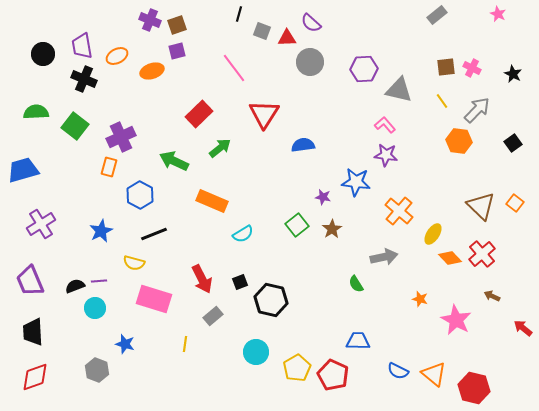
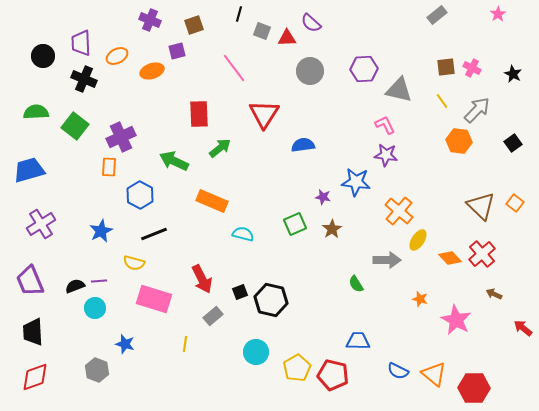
pink star at (498, 14): rotated 14 degrees clockwise
brown square at (177, 25): moved 17 px right
purple trapezoid at (82, 46): moved 1 px left, 3 px up; rotated 8 degrees clockwise
black circle at (43, 54): moved 2 px down
gray circle at (310, 62): moved 9 px down
red rectangle at (199, 114): rotated 48 degrees counterclockwise
pink L-shape at (385, 125): rotated 15 degrees clockwise
orange rectangle at (109, 167): rotated 12 degrees counterclockwise
blue trapezoid at (23, 170): moved 6 px right
green square at (297, 225): moved 2 px left, 1 px up; rotated 15 degrees clockwise
cyan semicircle at (243, 234): rotated 135 degrees counterclockwise
yellow ellipse at (433, 234): moved 15 px left, 6 px down
gray arrow at (384, 257): moved 3 px right, 3 px down; rotated 12 degrees clockwise
black square at (240, 282): moved 10 px down
brown arrow at (492, 296): moved 2 px right, 2 px up
red pentagon at (333, 375): rotated 12 degrees counterclockwise
red hexagon at (474, 388): rotated 12 degrees counterclockwise
